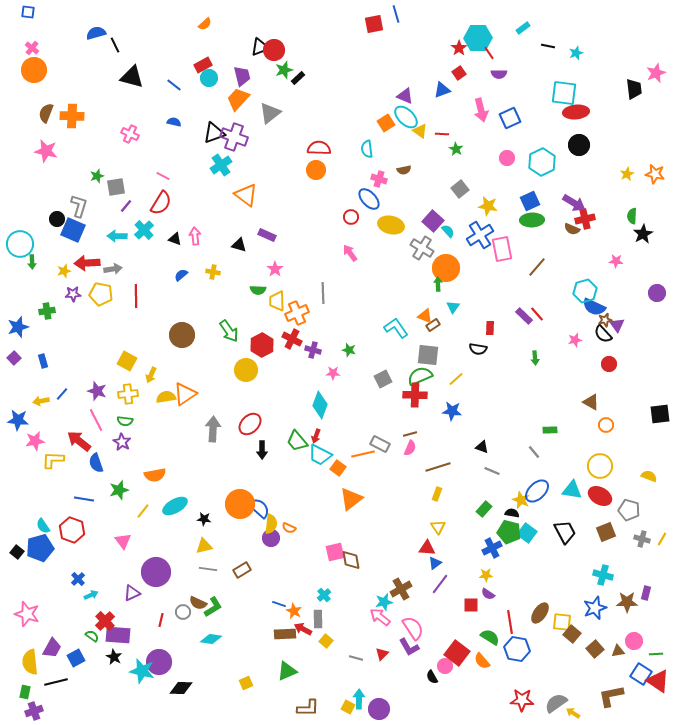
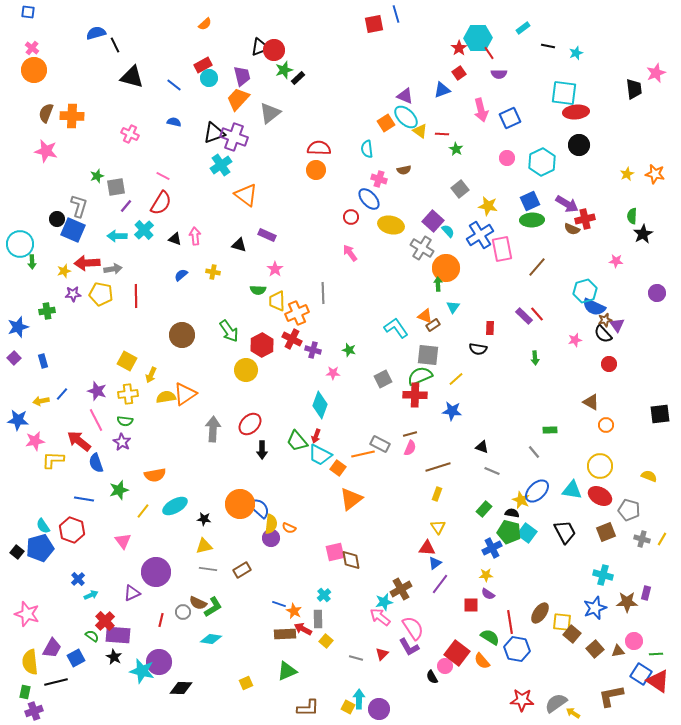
purple arrow at (574, 203): moved 7 px left, 1 px down
